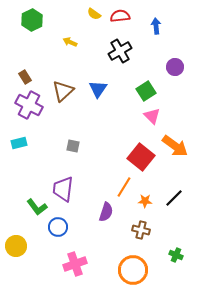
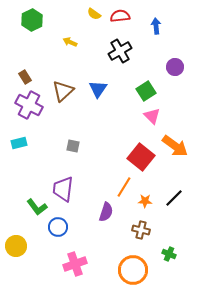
green cross: moved 7 px left, 1 px up
